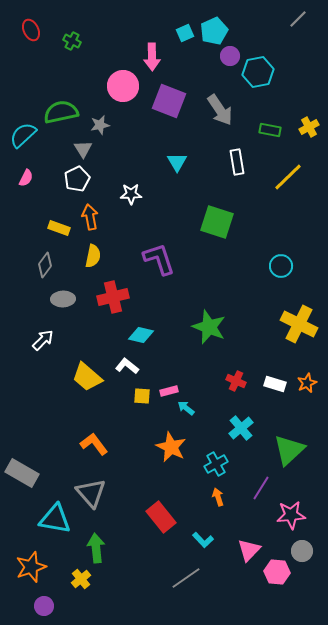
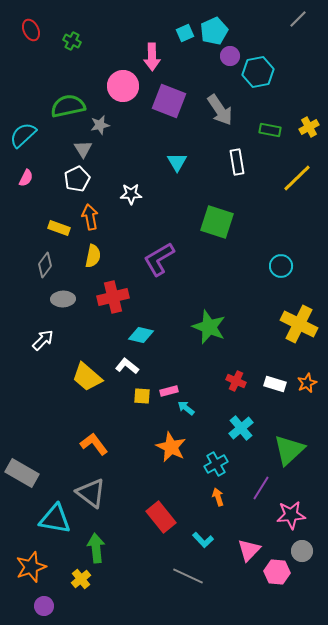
green semicircle at (61, 112): moved 7 px right, 6 px up
yellow line at (288, 177): moved 9 px right, 1 px down
purple L-shape at (159, 259): rotated 102 degrees counterclockwise
gray triangle at (91, 493): rotated 12 degrees counterclockwise
gray line at (186, 578): moved 2 px right, 2 px up; rotated 60 degrees clockwise
